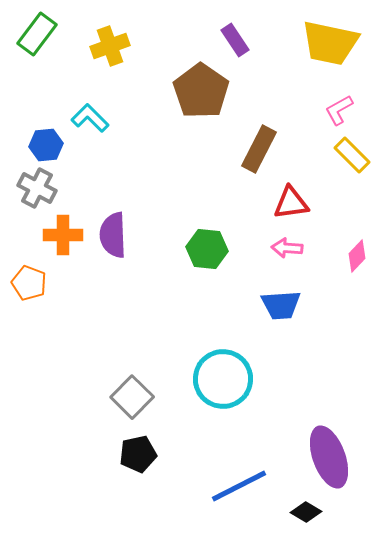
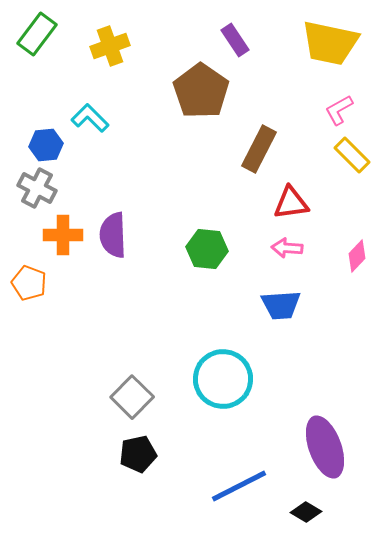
purple ellipse: moved 4 px left, 10 px up
